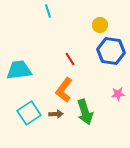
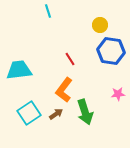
brown arrow: rotated 32 degrees counterclockwise
